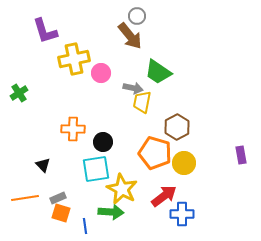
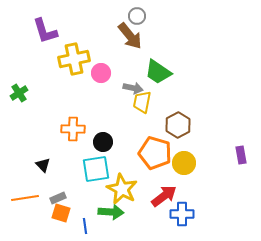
brown hexagon: moved 1 px right, 2 px up
